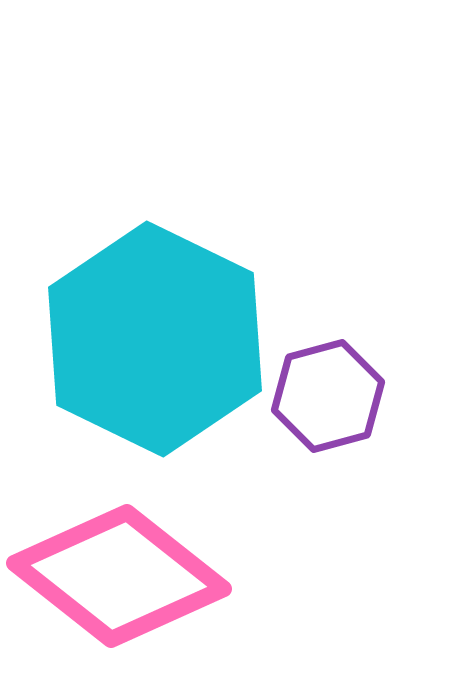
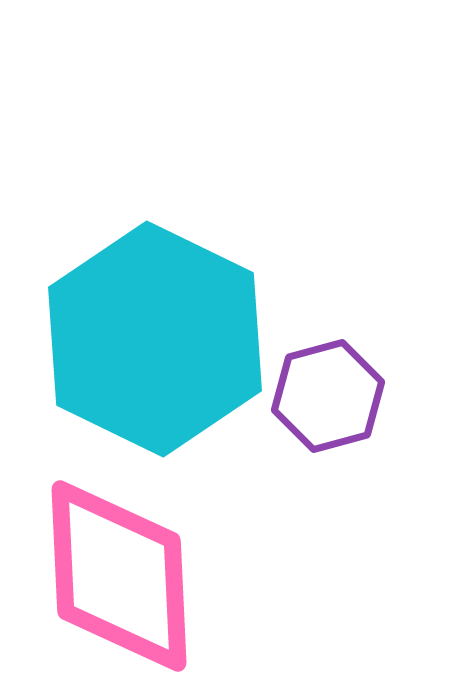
pink diamond: rotated 49 degrees clockwise
